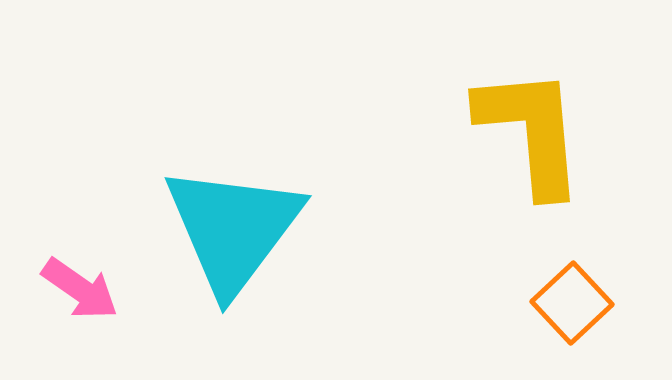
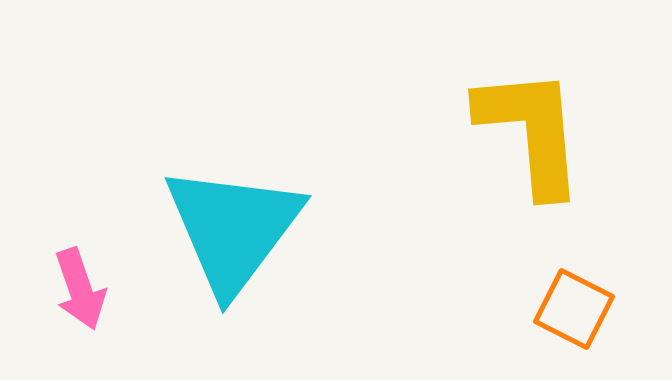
pink arrow: rotated 36 degrees clockwise
orange square: moved 2 px right, 6 px down; rotated 20 degrees counterclockwise
